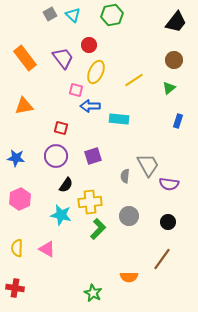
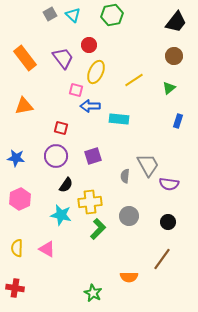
brown circle: moved 4 px up
